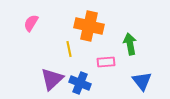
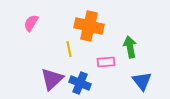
green arrow: moved 3 px down
